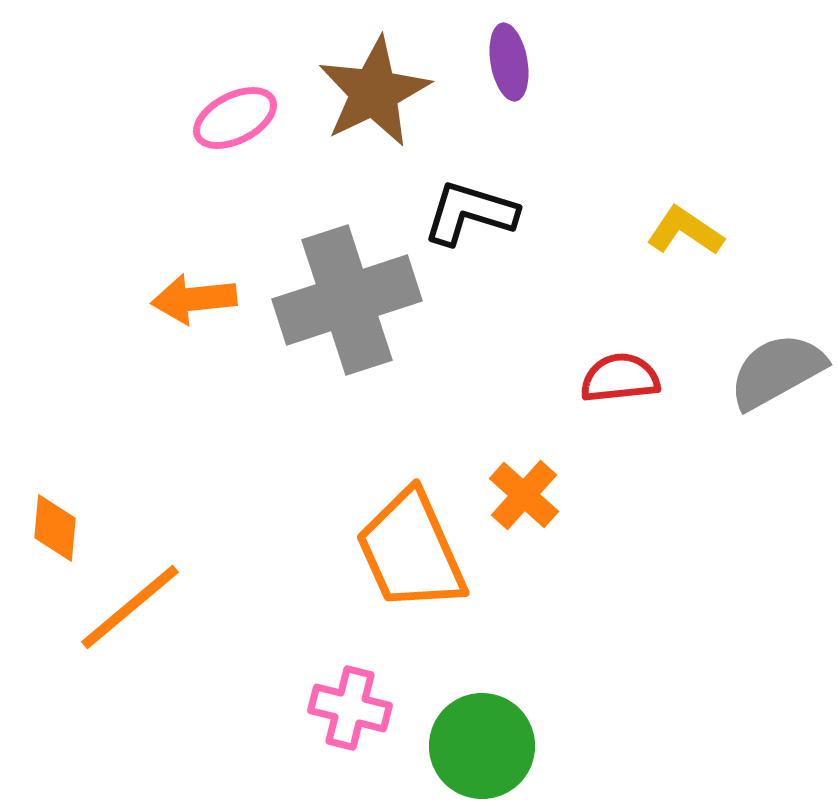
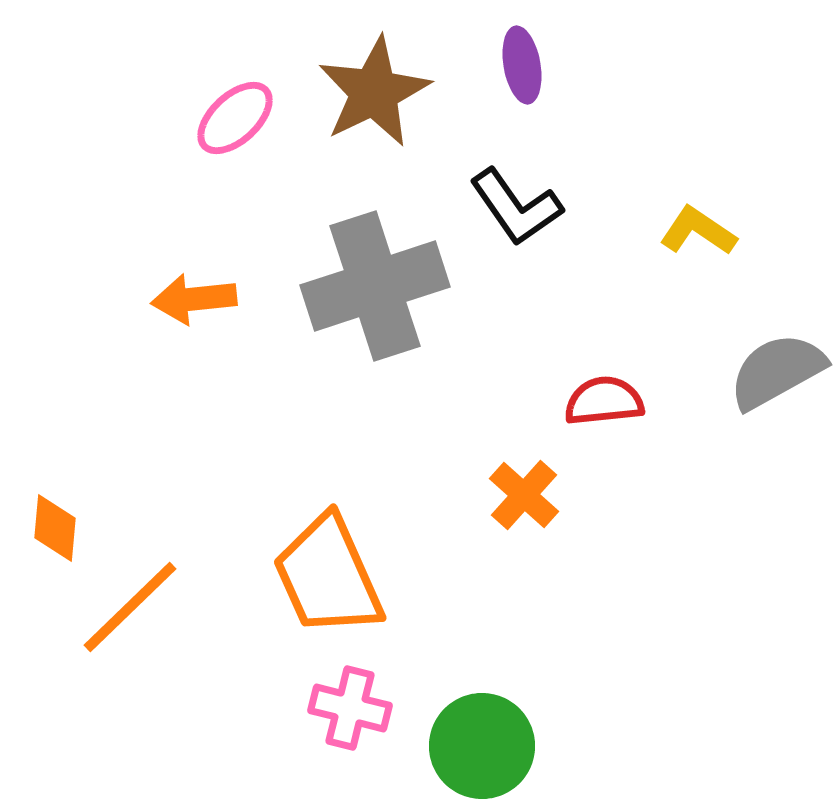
purple ellipse: moved 13 px right, 3 px down
pink ellipse: rotated 16 degrees counterclockwise
black L-shape: moved 46 px right, 6 px up; rotated 142 degrees counterclockwise
yellow L-shape: moved 13 px right
gray cross: moved 28 px right, 14 px up
red semicircle: moved 16 px left, 23 px down
orange trapezoid: moved 83 px left, 25 px down
orange line: rotated 4 degrees counterclockwise
